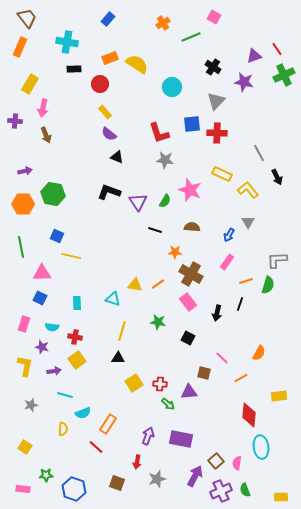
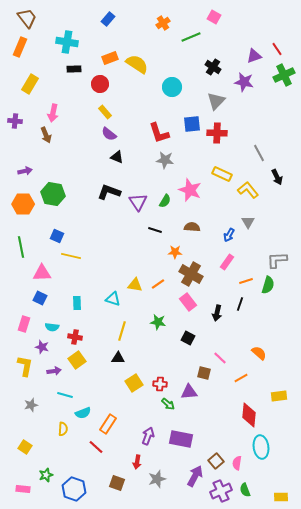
pink arrow at (43, 108): moved 10 px right, 5 px down
orange semicircle at (259, 353): rotated 77 degrees counterclockwise
pink line at (222, 358): moved 2 px left
green star at (46, 475): rotated 16 degrees counterclockwise
